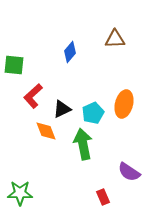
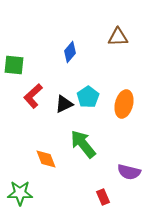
brown triangle: moved 3 px right, 2 px up
black triangle: moved 2 px right, 5 px up
cyan pentagon: moved 5 px left, 16 px up; rotated 10 degrees counterclockwise
orange diamond: moved 28 px down
green arrow: rotated 28 degrees counterclockwise
purple semicircle: rotated 20 degrees counterclockwise
